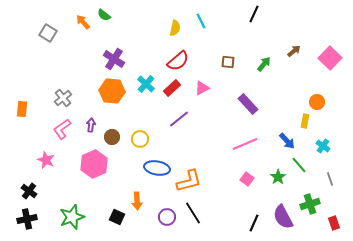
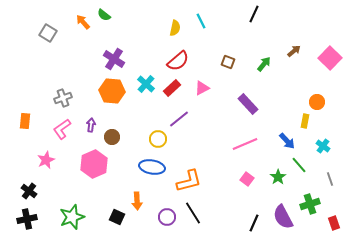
brown square at (228, 62): rotated 16 degrees clockwise
gray cross at (63, 98): rotated 18 degrees clockwise
orange rectangle at (22, 109): moved 3 px right, 12 px down
yellow circle at (140, 139): moved 18 px right
pink star at (46, 160): rotated 24 degrees clockwise
blue ellipse at (157, 168): moved 5 px left, 1 px up
